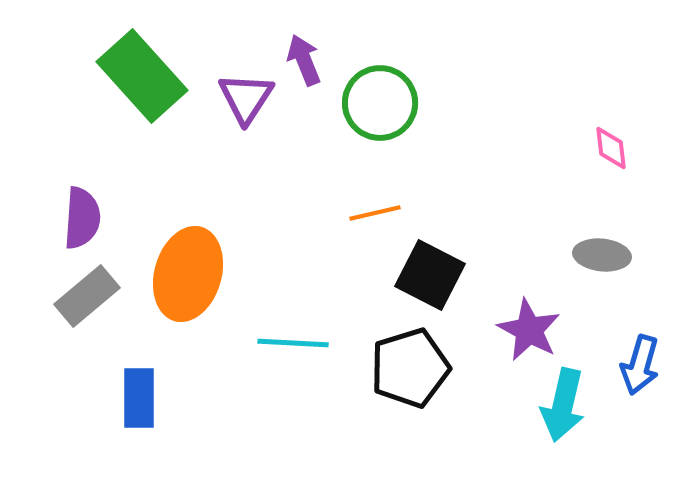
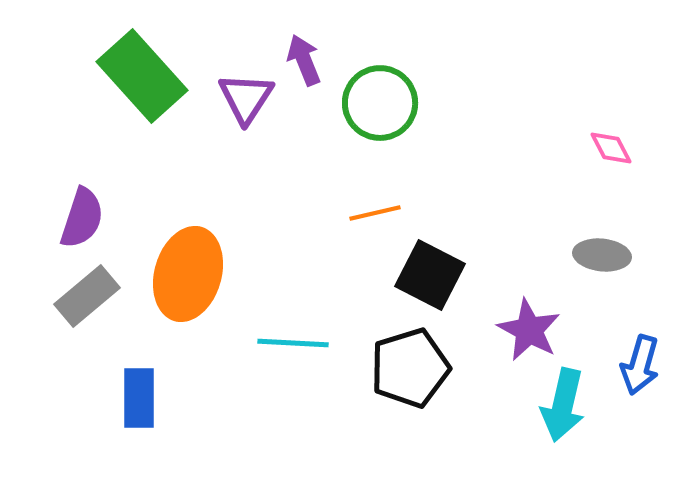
pink diamond: rotated 21 degrees counterclockwise
purple semicircle: rotated 14 degrees clockwise
